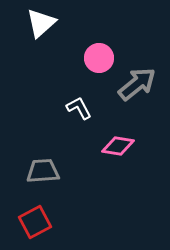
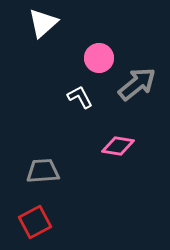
white triangle: moved 2 px right
white L-shape: moved 1 px right, 11 px up
